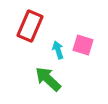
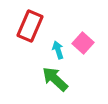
pink square: moved 2 px up; rotated 25 degrees clockwise
green arrow: moved 7 px right
